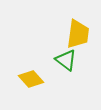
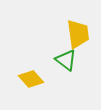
yellow trapezoid: rotated 16 degrees counterclockwise
